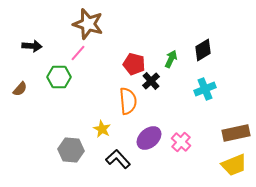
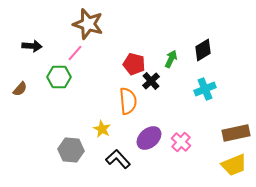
pink line: moved 3 px left
